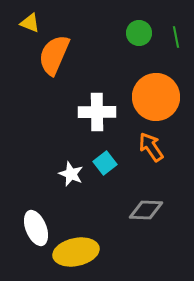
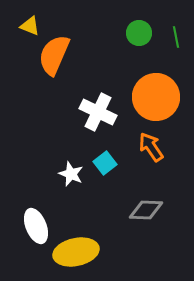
yellow triangle: moved 3 px down
white cross: moved 1 px right; rotated 27 degrees clockwise
white ellipse: moved 2 px up
